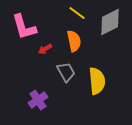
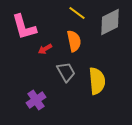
purple cross: moved 2 px left
